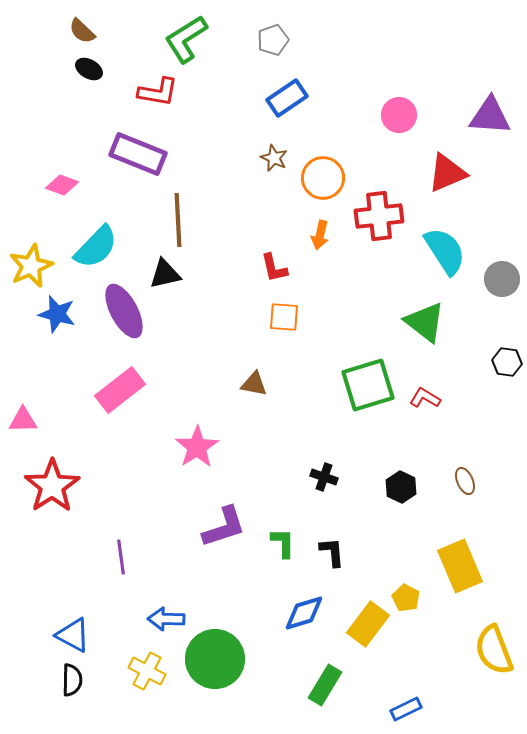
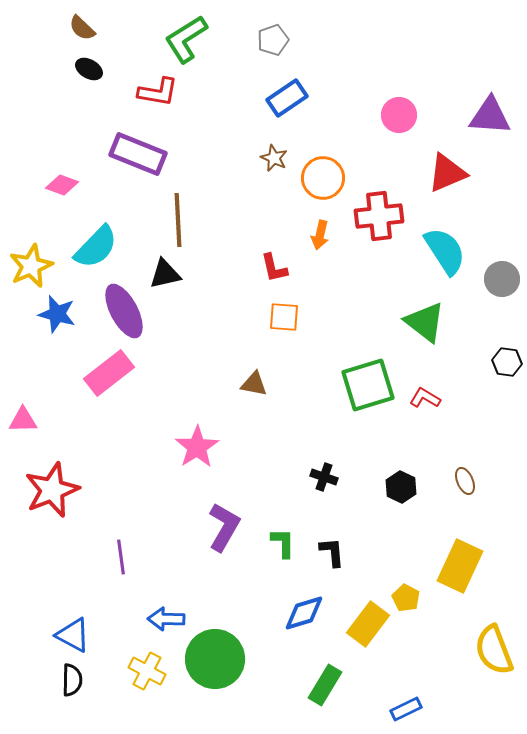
brown semicircle at (82, 31): moved 3 px up
pink rectangle at (120, 390): moved 11 px left, 17 px up
red star at (52, 486): moved 4 px down; rotated 12 degrees clockwise
purple L-shape at (224, 527): rotated 42 degrees counterclockwise
yellow rectangle at (460, 566): rotated 48 degrees clockwise
